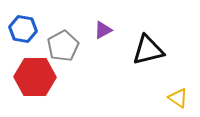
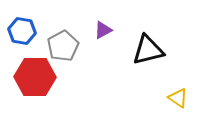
blue hexagon: moved 1 px left, 2 px down
